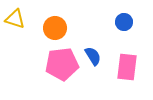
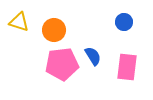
yellow triangle: moved 4 px right, 3 px down
orange circle: moved 1 px left, 2 px down
